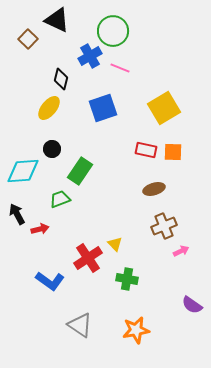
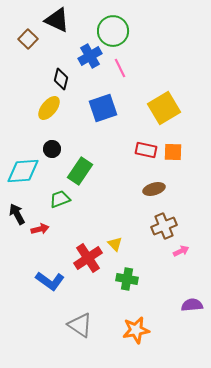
pink line: rotated 42 degrees clockwise
purple semicircle: rotated 140 degrees clockwise
